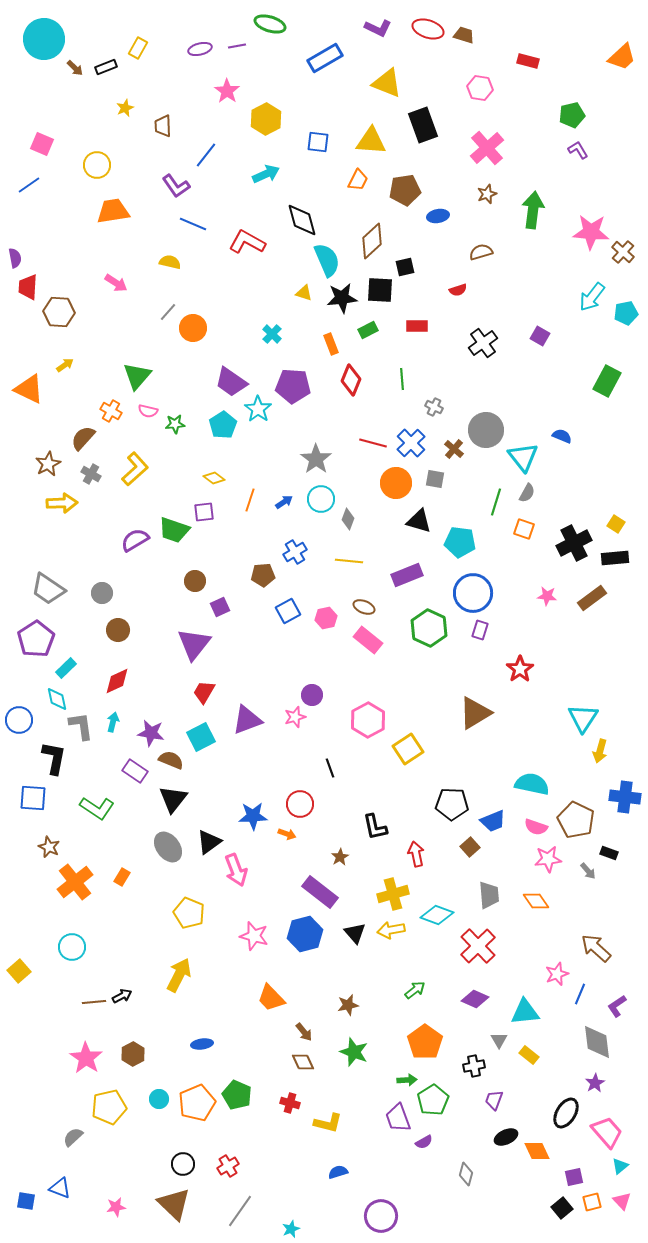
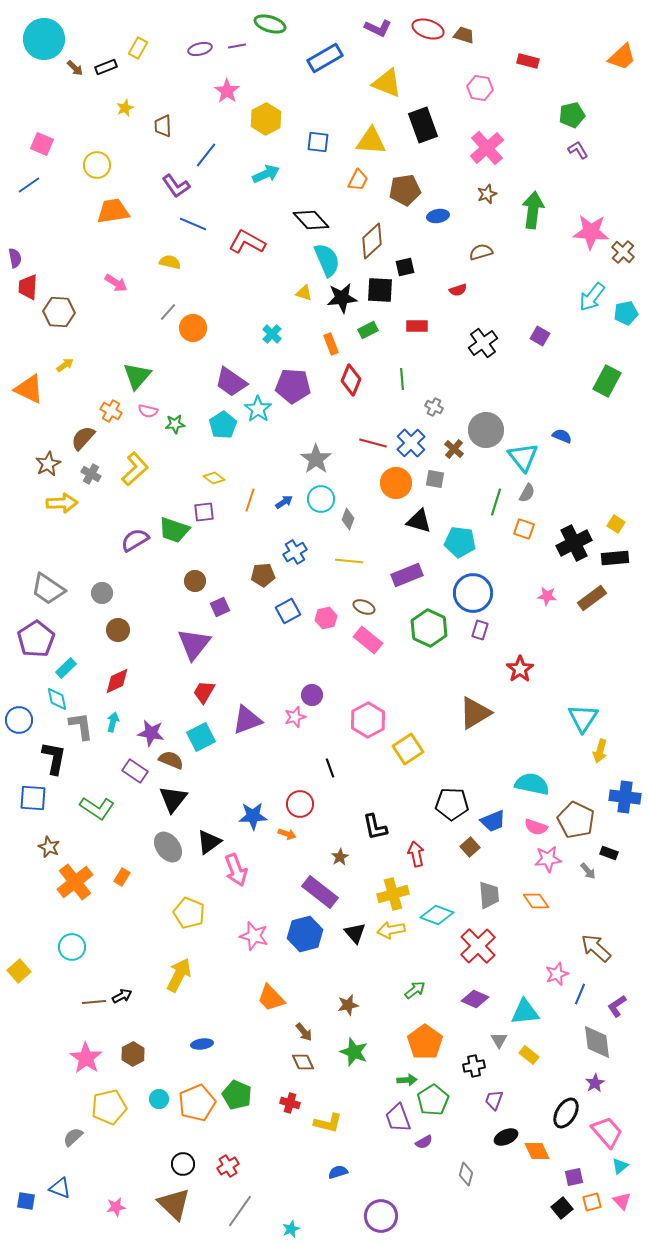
black diamond at (302, 220): moved 9 px right; rotated 27 degrees counterclockwise
